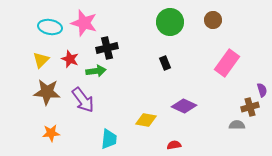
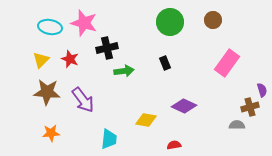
green arrow: moved 28 px right
